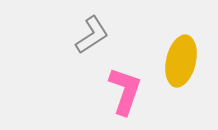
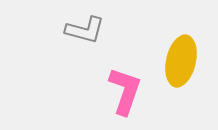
gray L-shape: moved 7 px left, 5 px up; rotated 48 degrees clockwise
